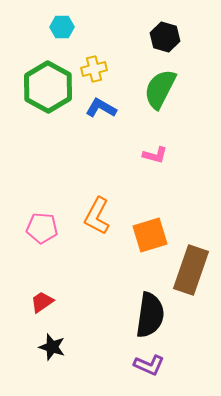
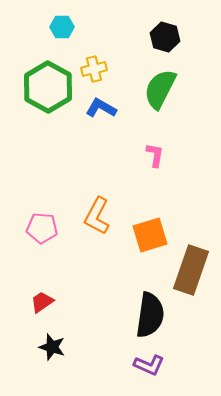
pink L-shape: rotated 95 degrees counterclockwise
